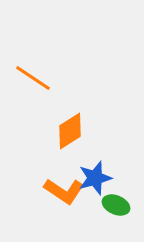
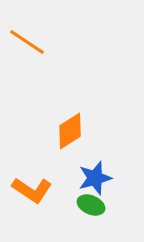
orange line: moved 6 px left, 36 px up
orange L-shape: moved 32 px left, 1 px up
green ellipse: moved 25 px left
